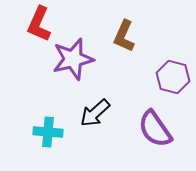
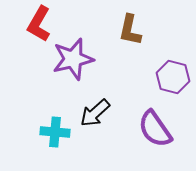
red L-shape: rotated 6 degrees clockwise
brown L-shape: moved 6 px right, 6 px up; rotated 12 degrees counterclockwise
cyan cross: moved 7 px right
